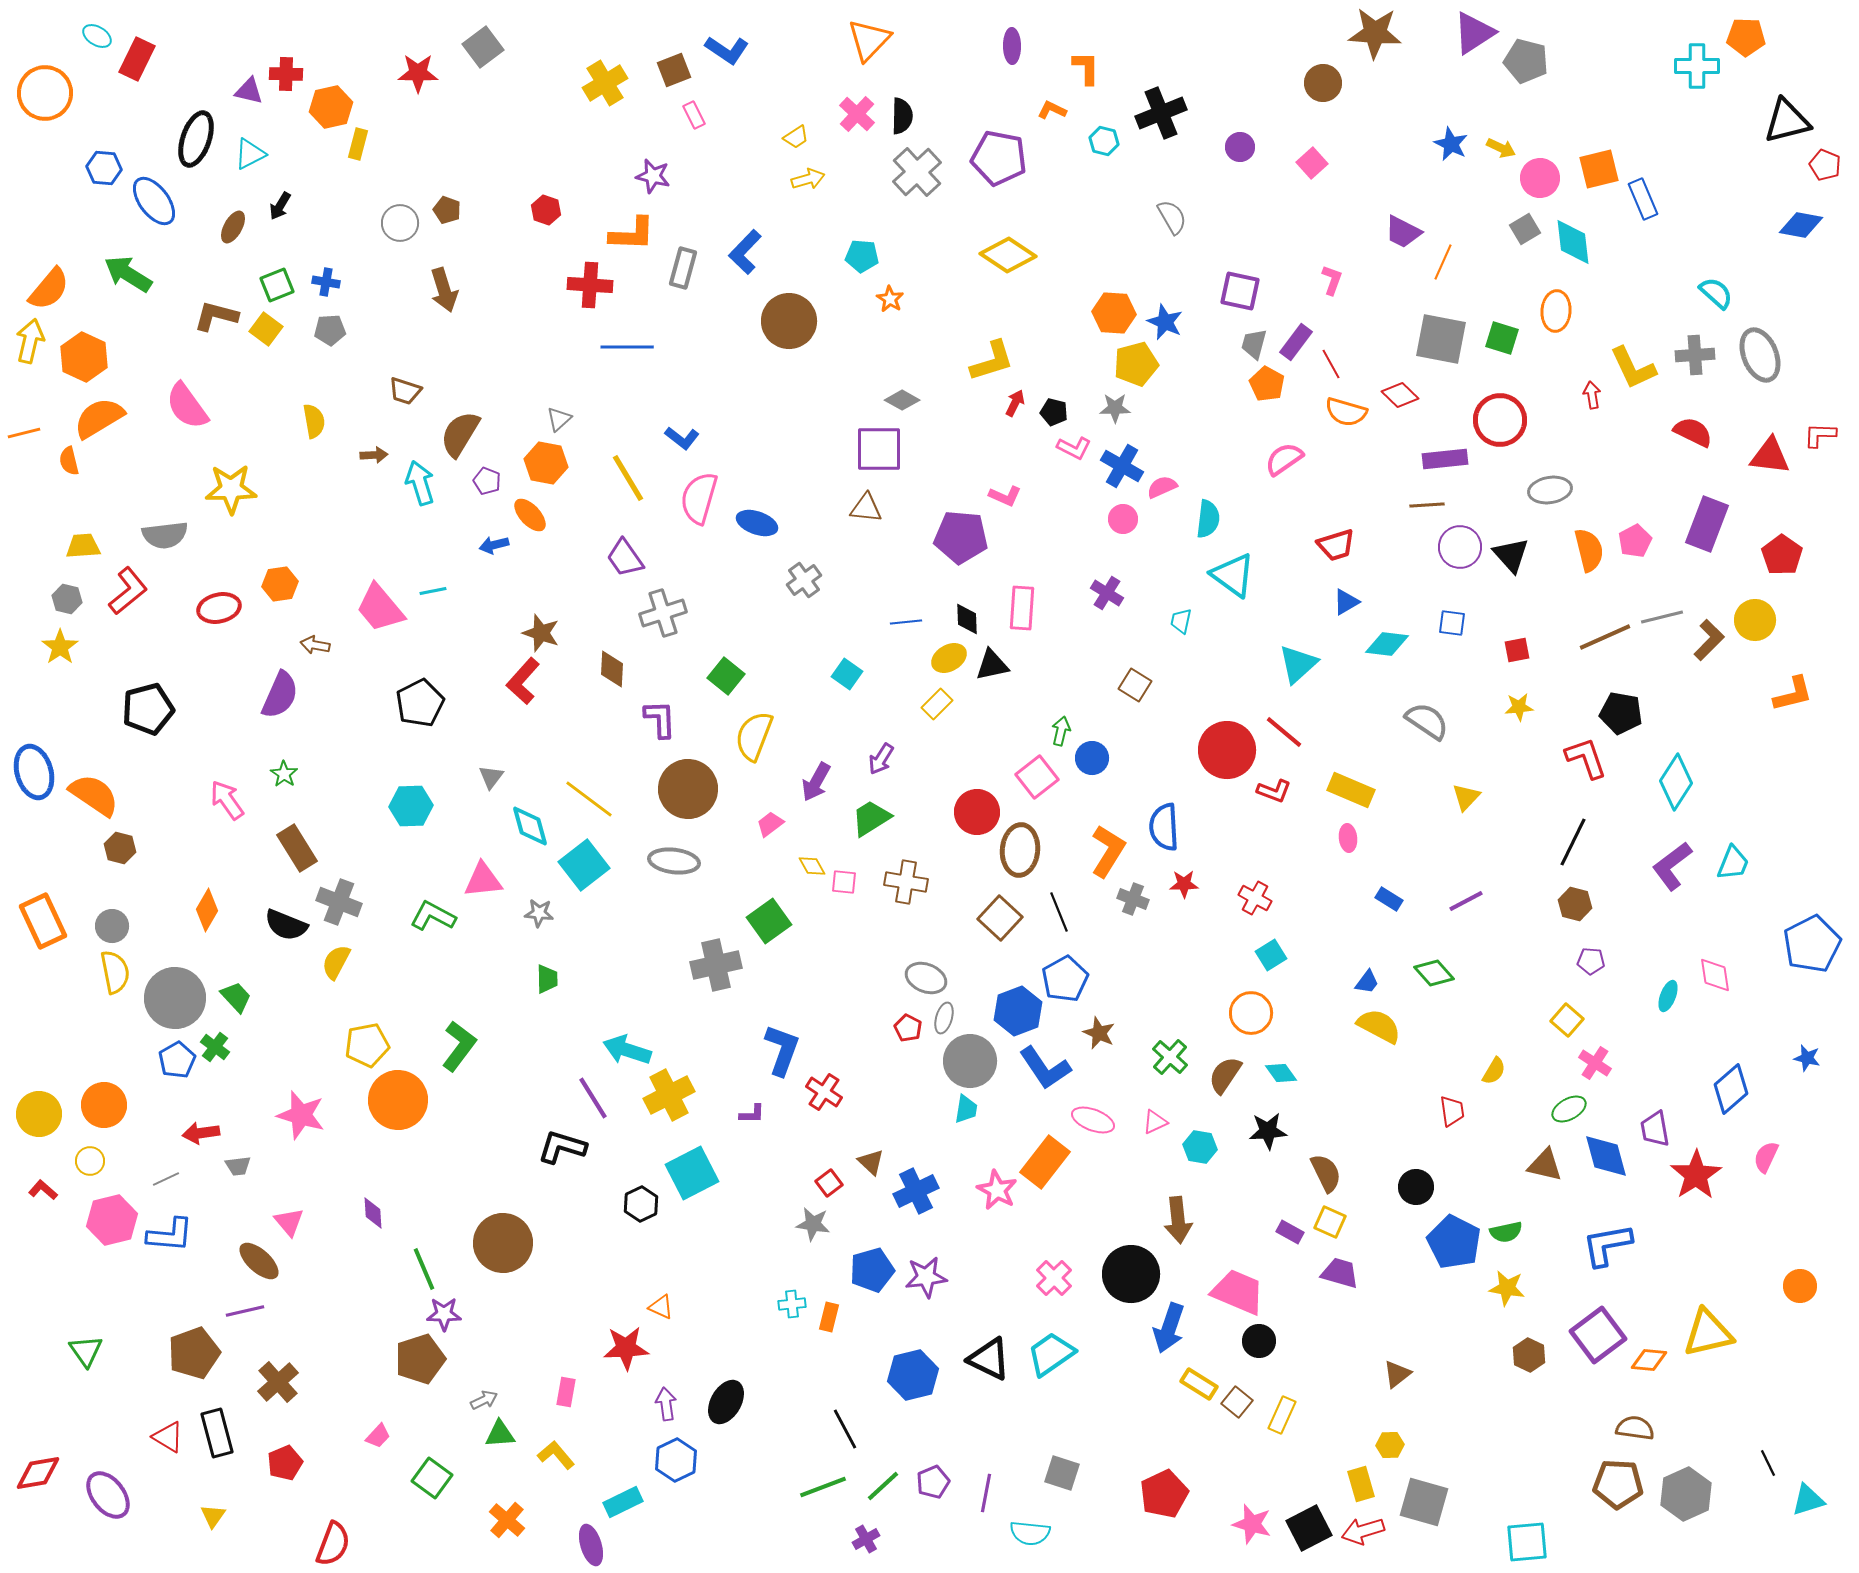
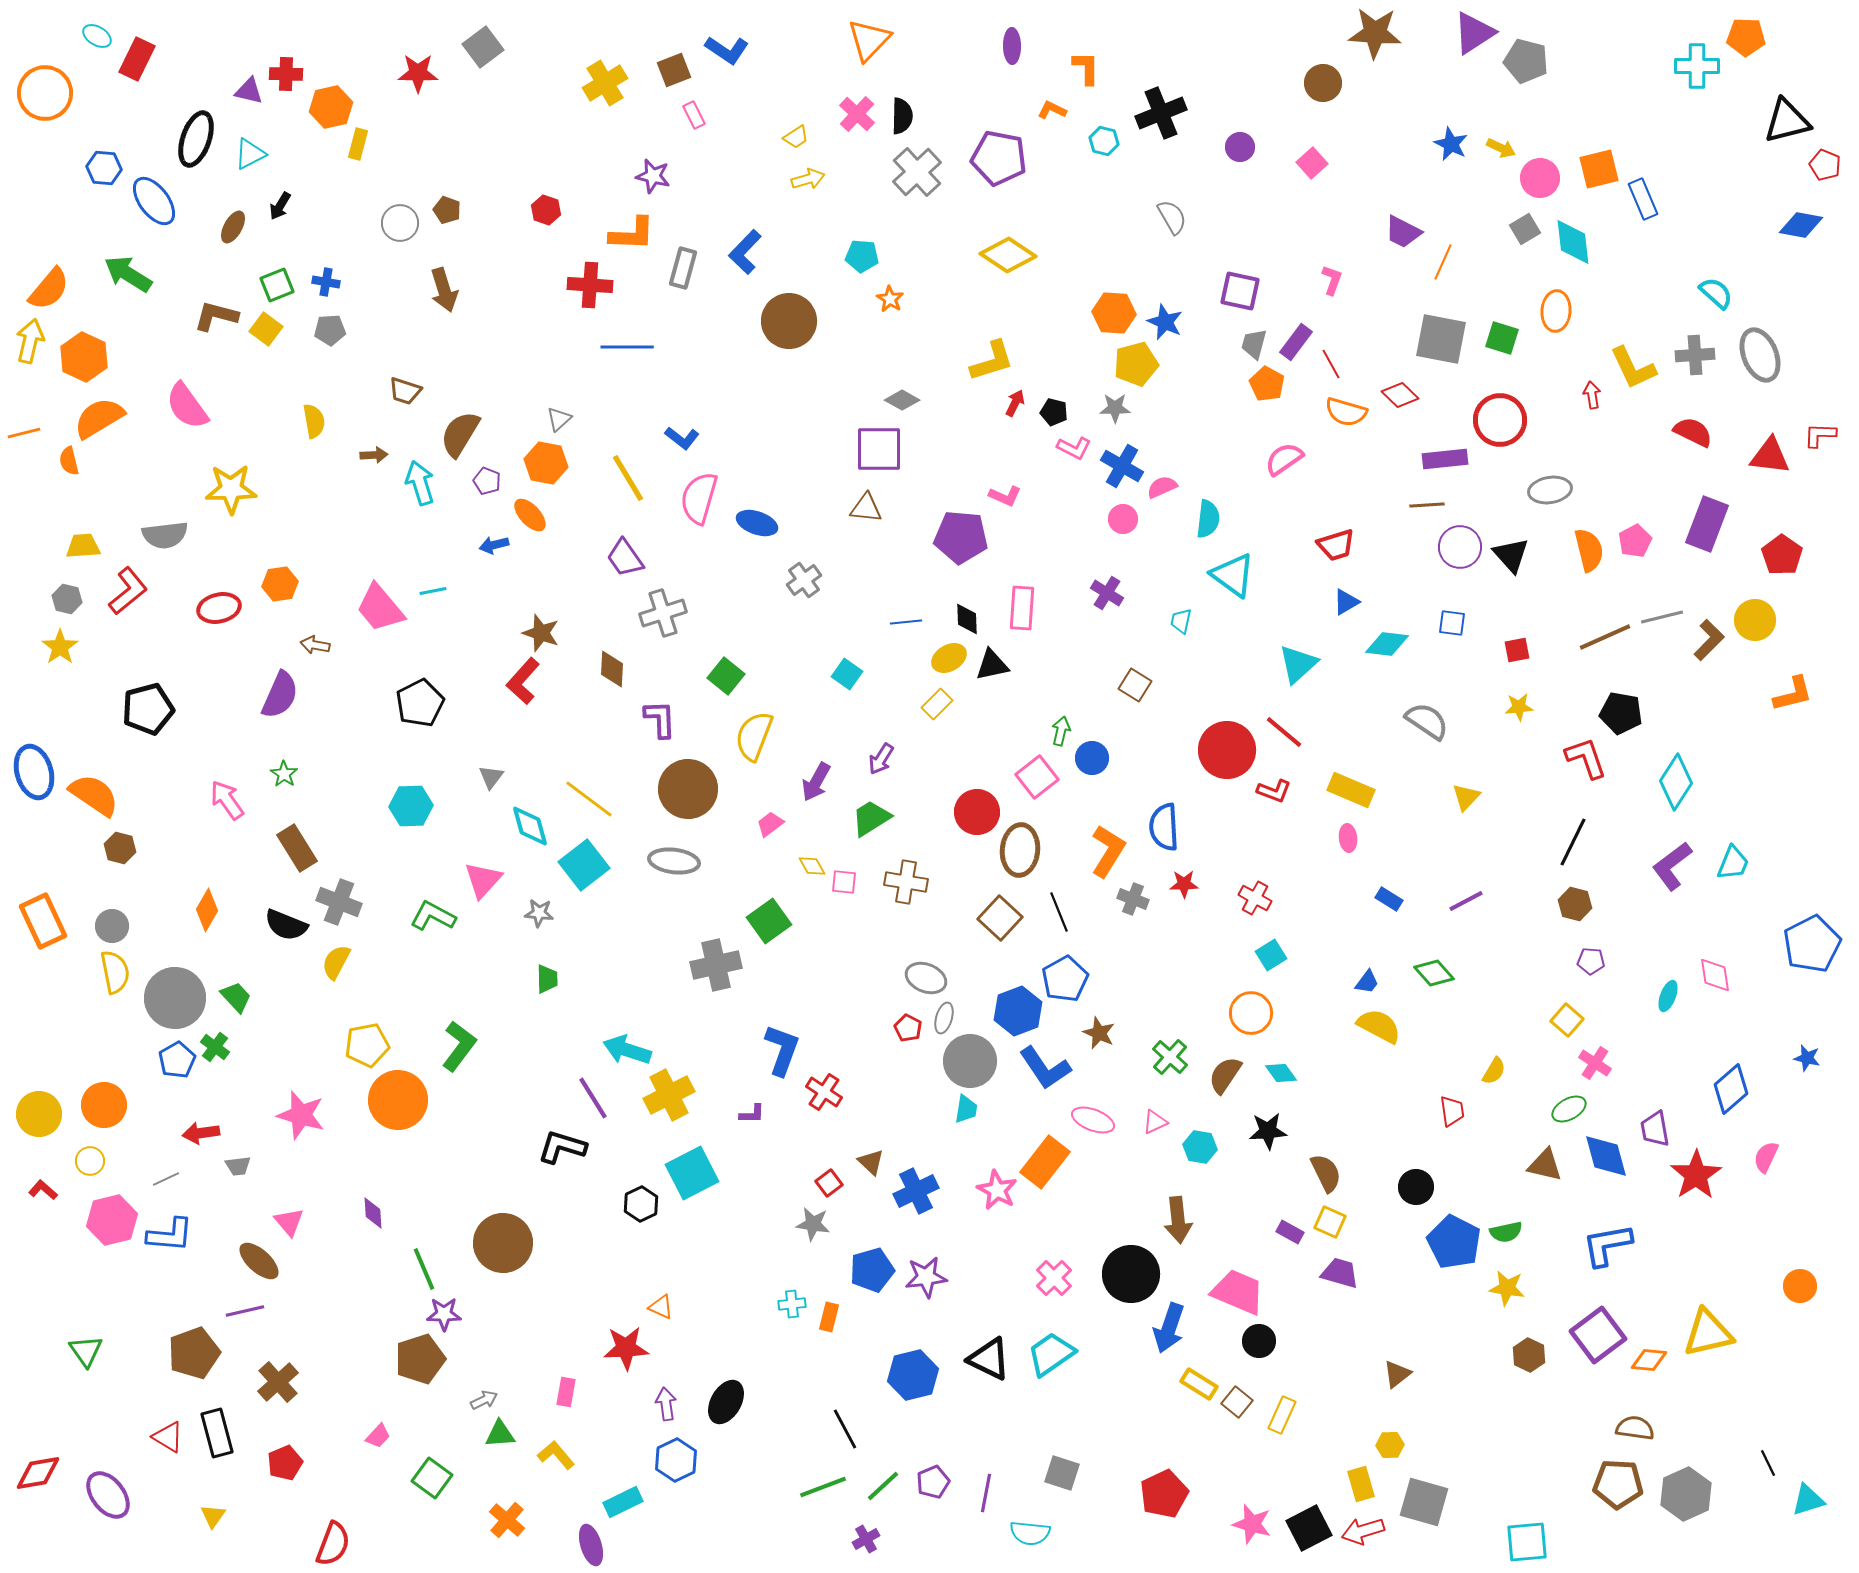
pink triangle at (483, 880): rotated 42 degrees counterclockwise
